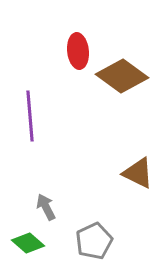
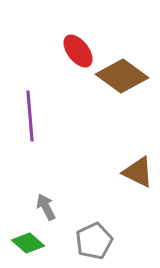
red ellipse: rotated 32 degrees counterclockwise
brown triangle: moved 1 px up
